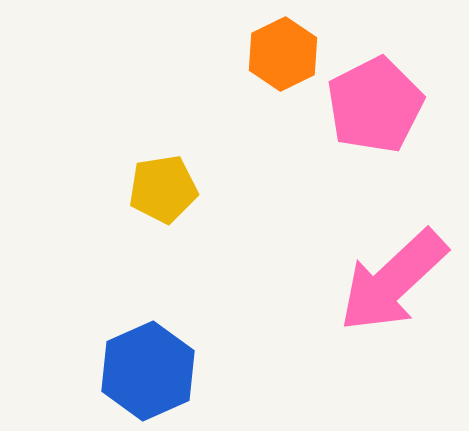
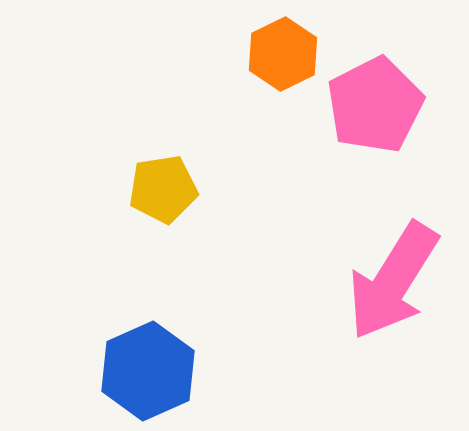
pink arrow: rotated 15 degrees counterclockwise
